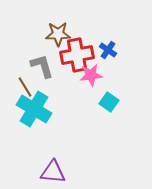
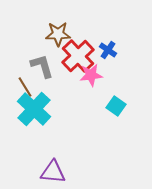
red cross: moved 1 px right, 1 px down; rotated 32 degrees counterclockwise
cyan square: moved 7 px right, 4 px down
cyan cross: rotated 12 degrees clockwise
